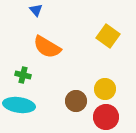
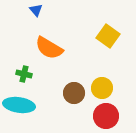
orange semicircle: moved 2 px right, 1 px down
green cross: moved 1 px right, 1 px up
yellow circle: moved 3 px left, 1 px up
brown circle: moved 2 px left, 8 px up
red circle: moved 1 px up
